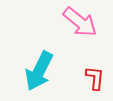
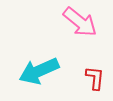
cyan arrow: rotated 39 degrees clockwise
